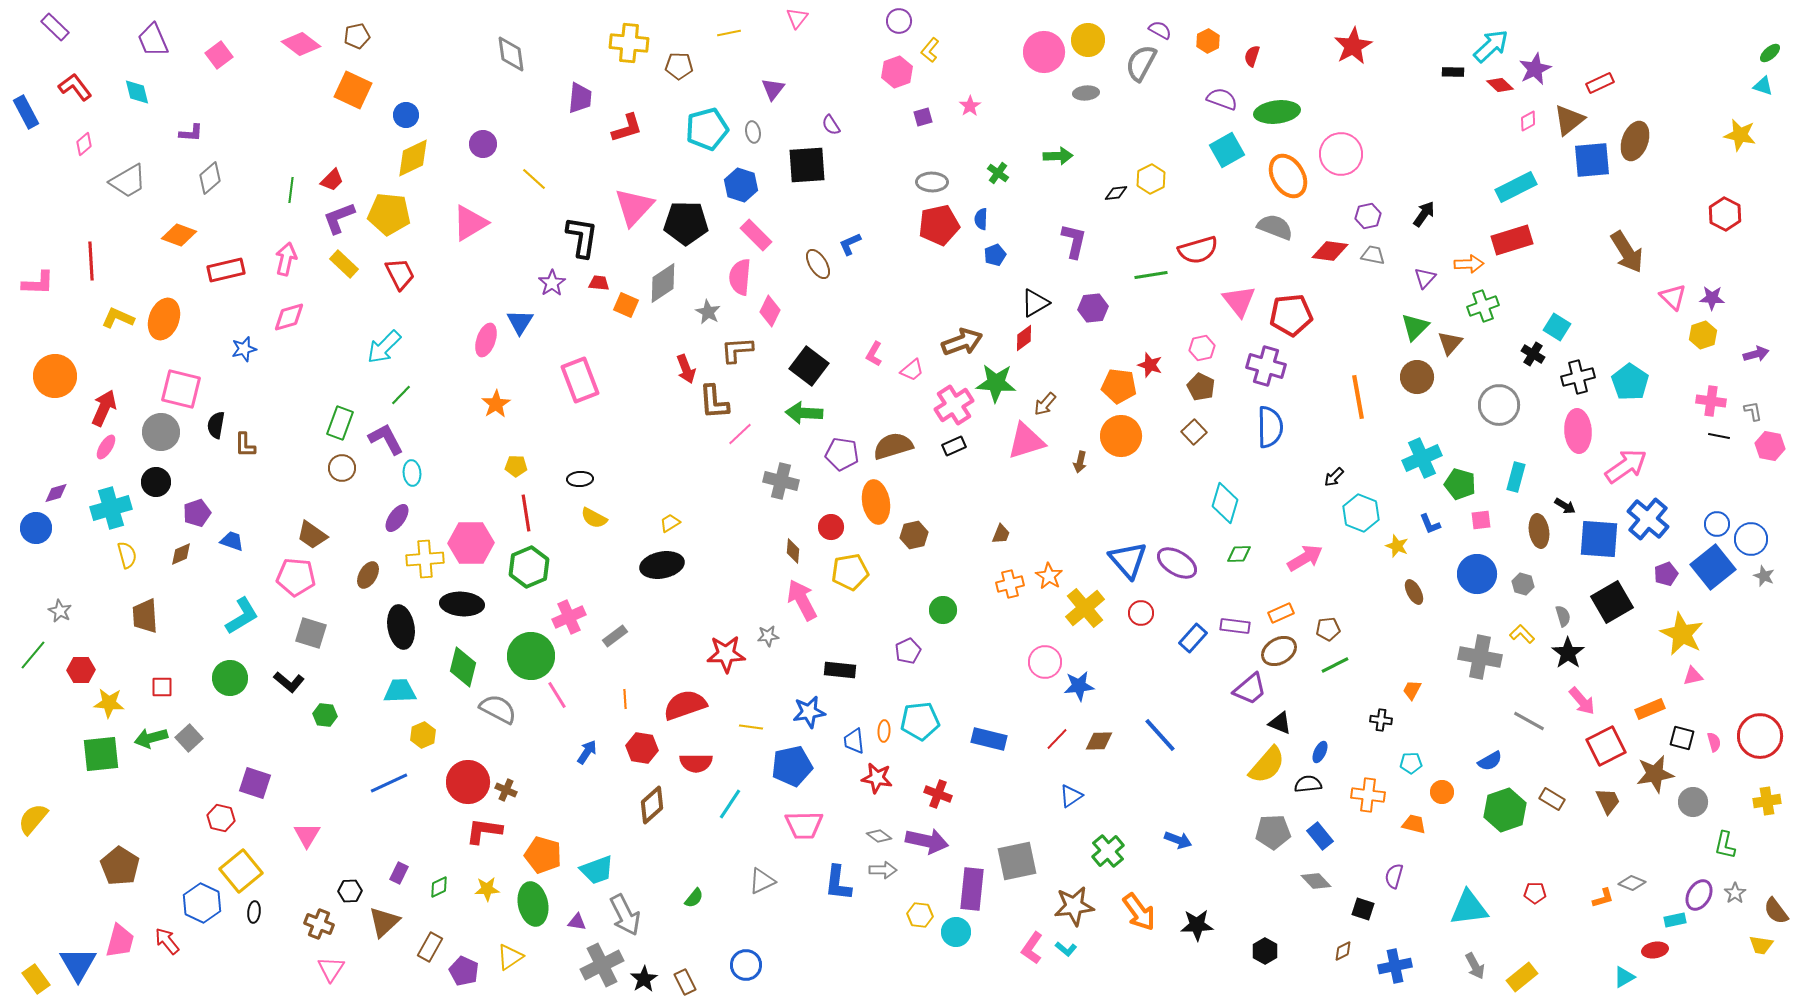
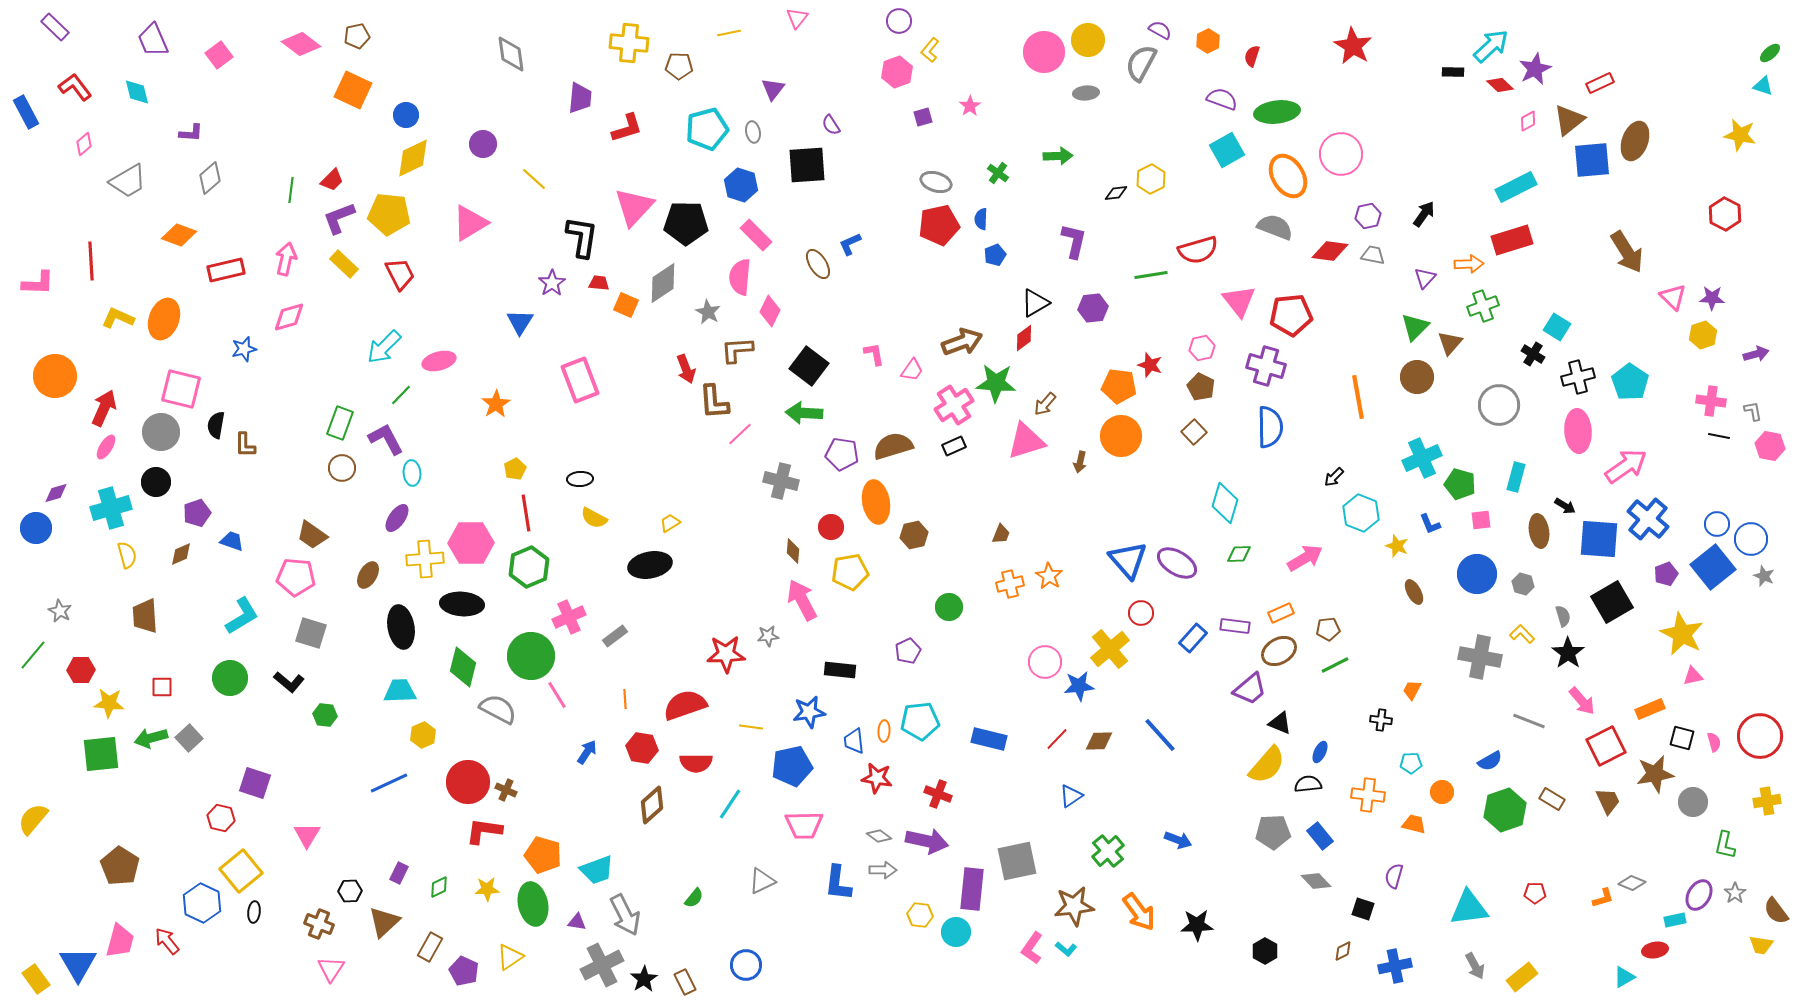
red star at (1353, 46): rotated 12 degrees counterclockwise
gray ellipse at (932, 182): moved 4 px right; rotated 16 degrees clockwise
pink ellipse at (486, 340): moved 47 px left, 21 px down; rotated 56 degrees clockwise
pink L-shape at (874, 354): rotated 140 degrees clockwise
pink trapezoid at (912, 370): rotated 15 degrees counterclockwise
yellow pentagon at (516, 466): moved 1 px left, 3 px down; rotated 30 degrees counterclockwise
black ellipse at (662, 565): moved 12 px left
yellow cross at (1085, 608): moved 25 px right, 41 px down
green circle at (943, 610): moved 6 px right, 3 px up
gray line at (1529, 721): rotated 8 degrees counterclockwise
